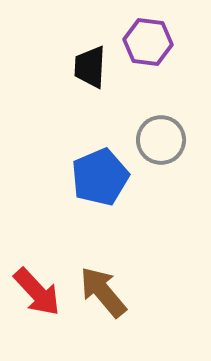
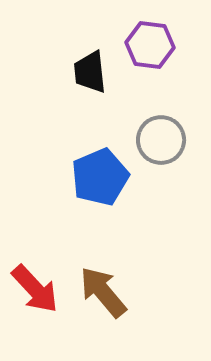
purple hexagon: moved 2 px right, 3 px down
black trapezoid: moved 5 px down; rotated 9 degrees counterclockwise
red arrow: moved 2 px left, 3 px up
